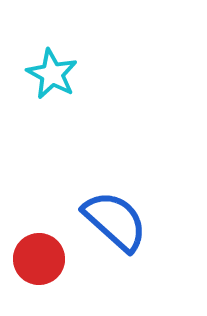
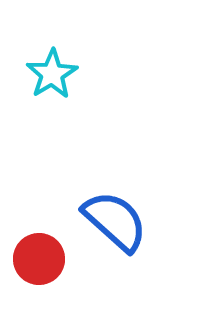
cyan star: rotated 12 degrees clockwise
